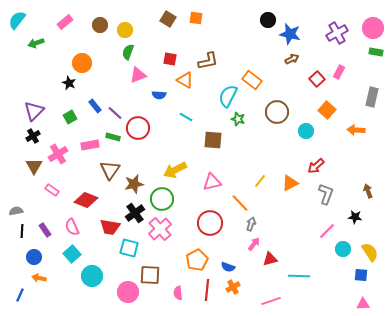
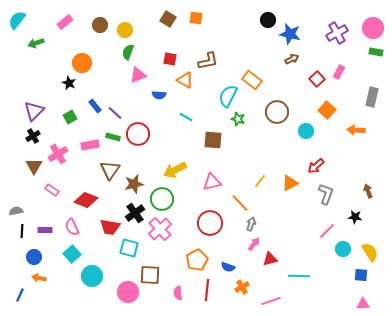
red circle at (138, 128): moved 6 px down
purple rectangle at (45, 230): rotated 56 degrees counterclockwise
orange cross at (233, 287): moved 9 px right
